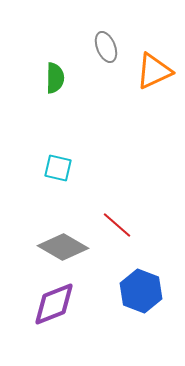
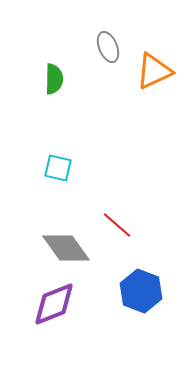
gray ellipse: moved 2 px right
green semicircle: moved 1 px left, 1 px down
gray diamond: moved 3 px right, 1 px down; rotated 24 degrees clockwise
